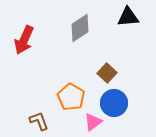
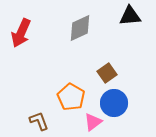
black triangle: moved 2 px right, 1 px up
gray diamond: rotated 8 degrees clockwise
red arrow: moved 3 px left, 7 px up
brown square: rotated 12 degrees clockwise
